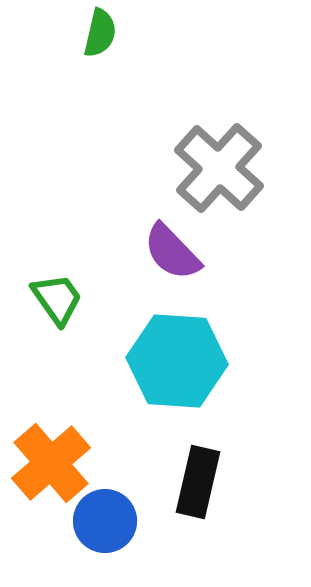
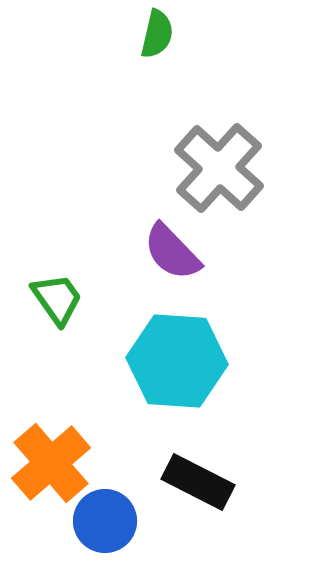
green semicircle: moved 57 px right, 1 px down
black rectangle: rotated 76 degrees counterclockwise
